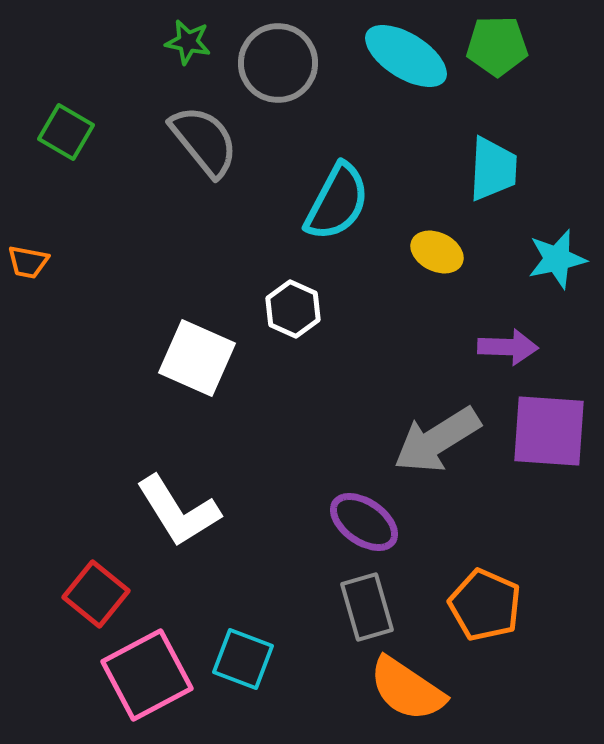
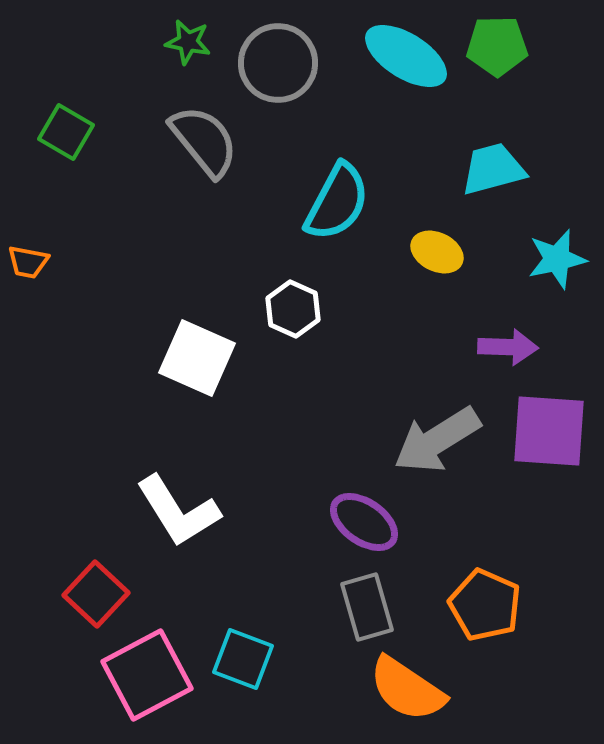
cyan trapezoid: rotated 108 degrees counterclockwise
red square: rotated 4 degrees clockwise
